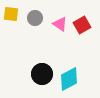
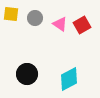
black circle: moved 15 px left
